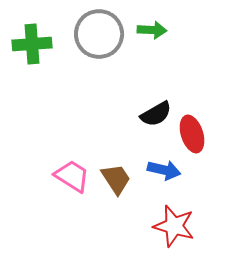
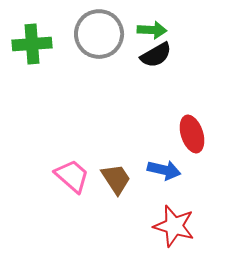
black semicircle: moved 59 px up
pink trapezoid: rotated 9 degrees clockwise
